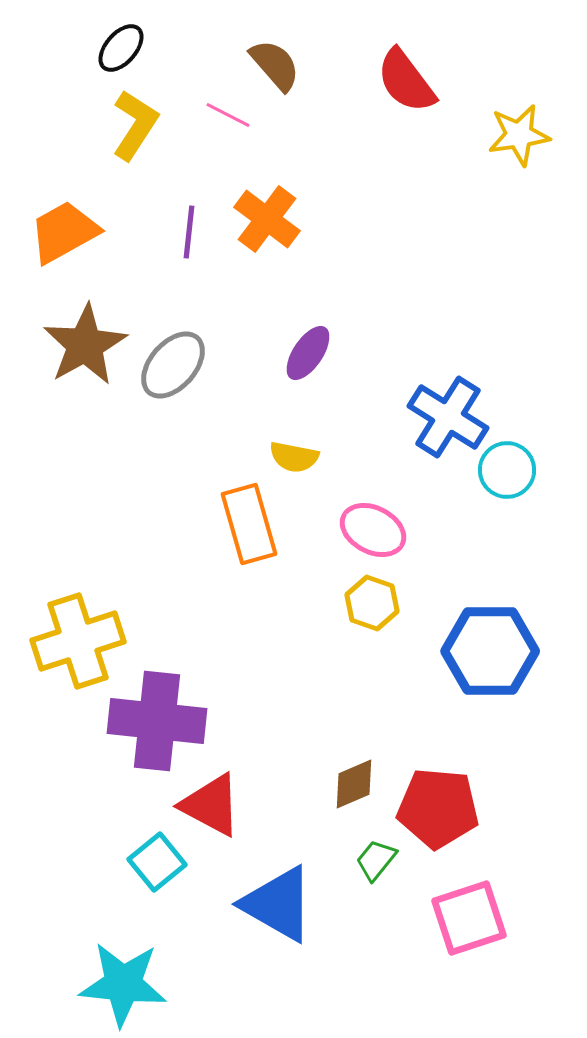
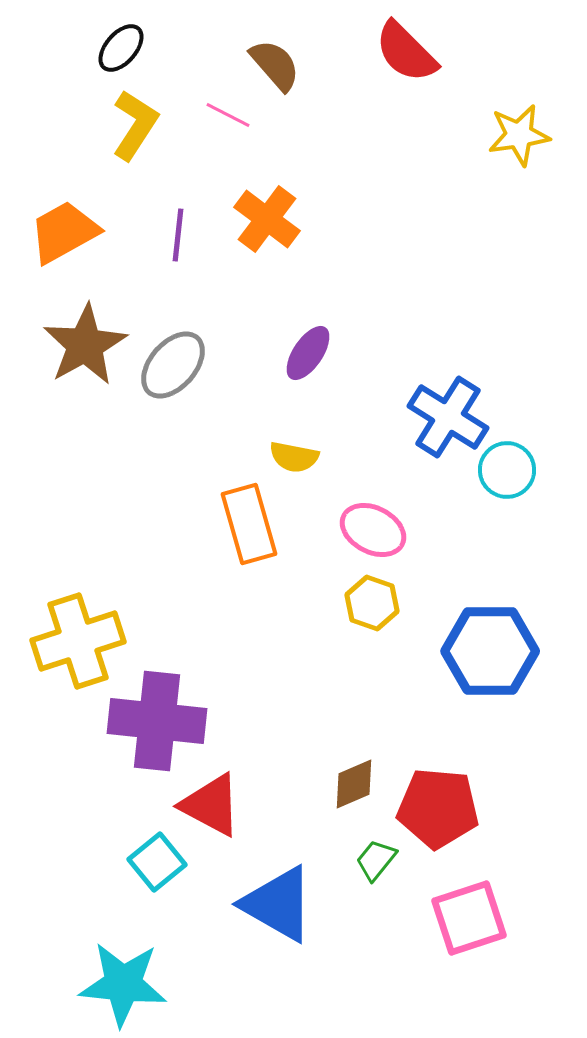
red semicircle: moved 29 px up; rotated 8 degrees counterclockwise
purple line: moved 11 px left, 3 px down
